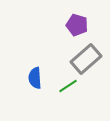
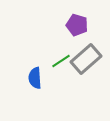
green line: moved 7 px left, 25 px up
